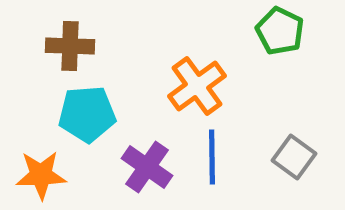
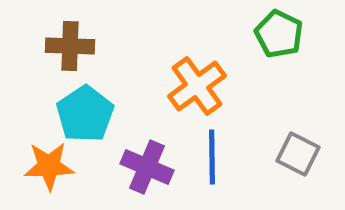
green pentagon: moved 1 px left, 3 px down
cyan pentagon: moved 2 px left; rotated 30 degrees counterclockwise
gray square: moved 4 px right, 3 px up; rotated 9 degrees counterclockwise
purple cross: rotated 12 degrees counterclockwise
orange star: moved 8 px right, 9 px up
